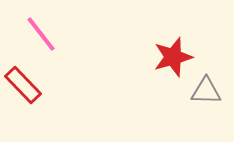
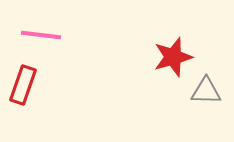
pink line: moved 1 px down; rotated 45 degrees counterclockwise
red rectangle: rotated 63 degrees clockwise
